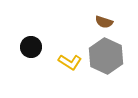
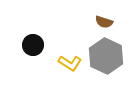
black circle: moved 2 px right, 2 px up
yellow L-shape: moved 1 px down
